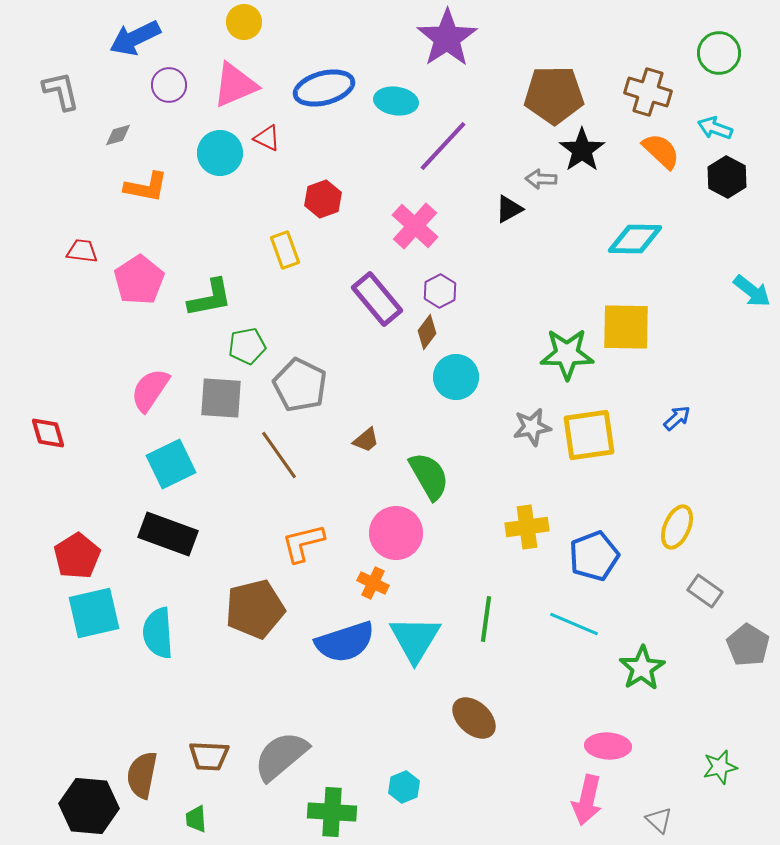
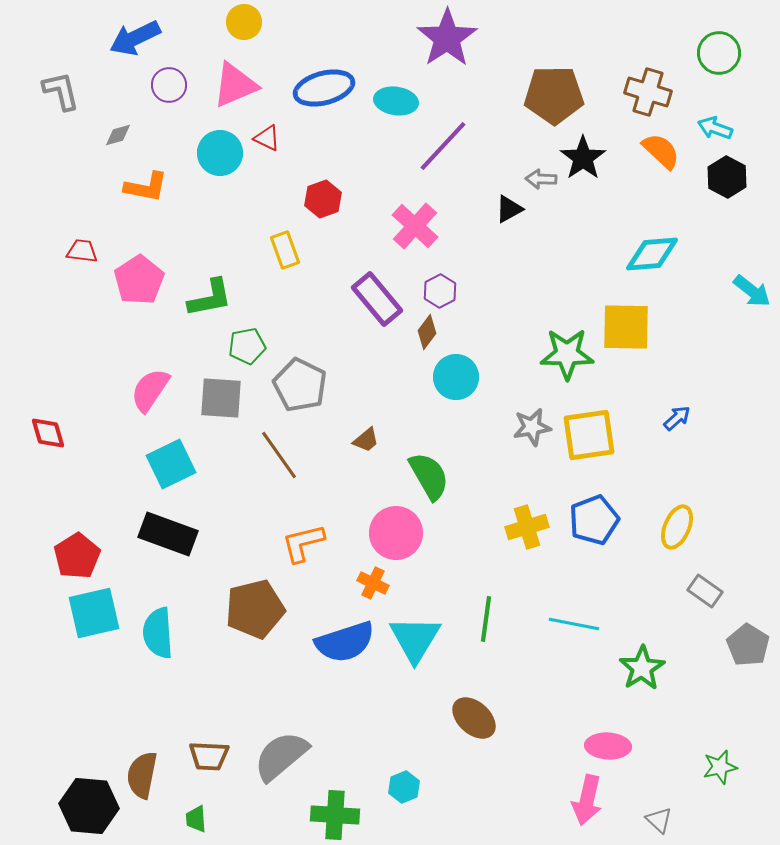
black star at (582, 150): moved 1 px right, 8 px down
cyan diamond at (635, 239): moved 17 px right, 15 px down; rotated 6 degrees counterclockwise
yellow cross at (527, 527): rotated 9 degrees counterclockwise
blue pentagon at (594, 556): moved 36 px up
cyan line at (574, 624): rotated 12 degrees counterclockwise
green cross at (332, 812): moved 3 px right, 3 px down
